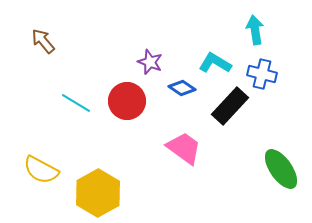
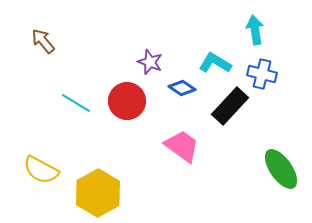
pink trapezoid: moved 2 px left, 2 px up
